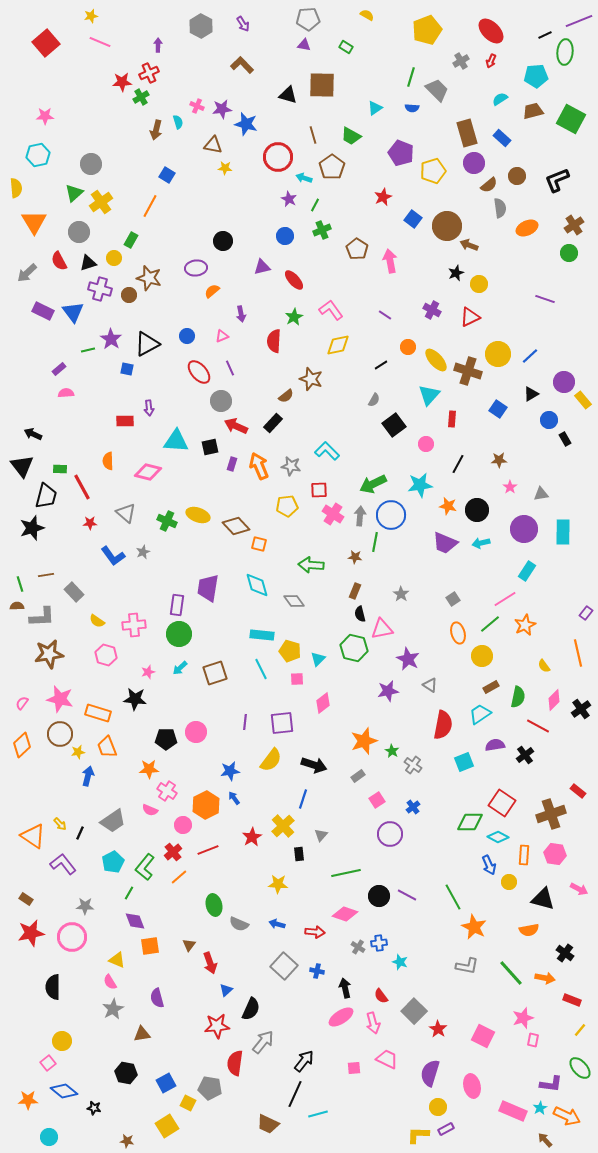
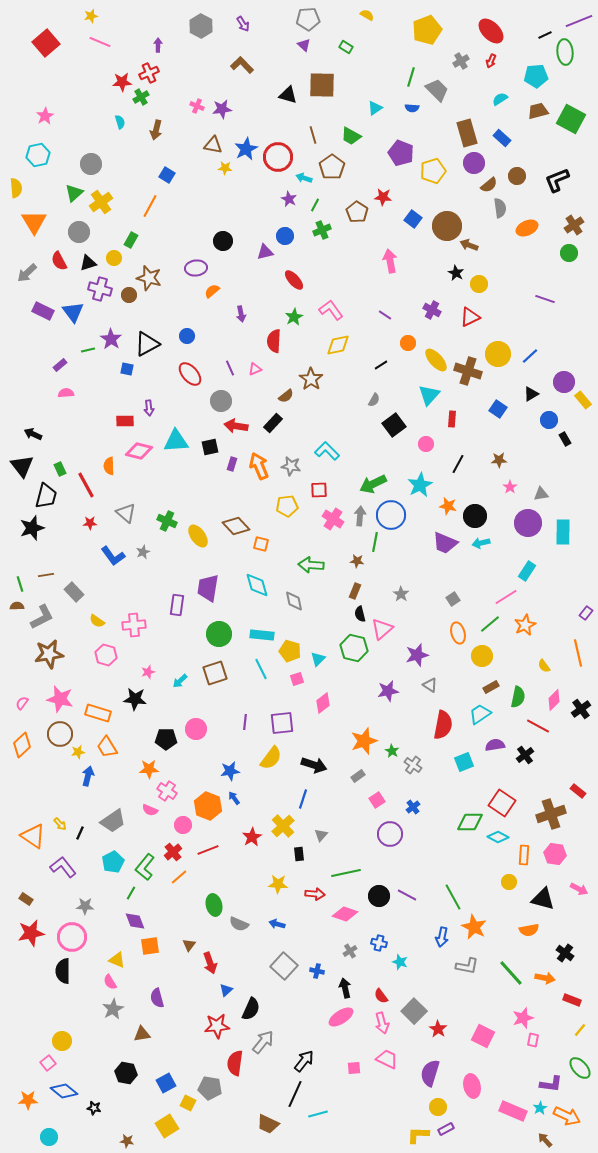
purple triangle at (304, 45): rotated 32 degrees clockwise
green ellipse at (565, 52): rotated 10 degrees counterclockwise
brown trapezoid at (533, 111): moved 5 px right
pink star at (45, 116): rotated 30 degrees counterclockwise
cyan semicircle at (178, 122): moved 58 px left
blue star at (246, 124): moved 25 px down; rotated 30 degrees clockwise
red star at (383, 197): rotated 30 degrees clockwise
brown pentagon at (357, 249): moved 37 px up
purple triangle at (262, 267): moved 3 px right, 15 px up
black star at (456, 273): rotated 21 degrees counterclockwise
pink triangle at (222, 336): moved 33 px right, 33 px down
orange circle at (408, 347): moved 4 px up
purple rectangle at (59, 369): moved 1 px right, 4 px up
red ellipse at (199, 372): moved 9 px left, 2 px down
brown star at (311, 379): rotated 15 degrees clockwise
red arrow at (236, 426): rotated 15 degrees counterclockwise
cyan triangle at (176, 441): rotated 8 degrees counterclockwise
orange semicircle at (108, 461): moved 1 px right, 5 px down
green rectangle at (60, 469): rotated 64 degrees clockwise
pink diamond at (148, 472): moved 9 px left, 21 px up
cyan star at (420, 485): rotated 20 degrees counterclockwise
red line at (82, 487): moved 4 px right, 2 px up
black circle at (477, 510): moved 2 px left, 6 px down
pink cross at (333, 514): moved 5 px down
yellow ellipse at (198, 515): moved 21 px down; rotated 35 degrees clockwise
purple circle at (524, 529): moved 4 px right, 6 px up
orange square at (259, 544): moved 2 px right
brown star at (355, 557): moved 2 px right, 4 px down
pink line at (505, 599): moved 1 px right, 2 px up
gray diamond at (294, 601): rotated 25 degrees clockwise
gray L-shape at (42, 617): rotated 24 degrees counterclockwise
pink triangle at (382, 629): rotated 30 degrees counterclockwise
green circle at (179, 634): moved 40 px right
purple star at (408, 659): moved 9 px right, 4 px up; rotated 30 degrees clockwise
cyan arrow at (180, 668): moved 13 px down
pink square at (297, 679): rotated 16 degrees counterclockwise
pink circle at (196, 732): moved 3 px up
orange trapezoid at (107, 747): rotated 10 degrees counterclockwise
yellow semicircle at (271, 760): moved 2 px up
orange hexagon at (206, 805): moved 2 px right, 1 px down; rotated 12 degrees counterclockwise
purple L-shape at (63, 864): moved 3 px down
blue arrow at (489, 865): moved 47 px left, 72 px down; rotated 36 degrees clockwise
green line at (129, 893): moved 2 px right
red arrow at (315, 932): moved 38 px up
blue cross at (379, 943): rotated 21 degrees clockwise
gray cross at (358, 947): moved 8 px left, 4 px down; rotated 24 degrees clockwise
black semicircle at (53, 987): moved 10 px right, 16 px up
pink arrow at (373, 1023): moved 9 px right
